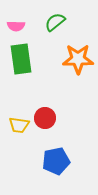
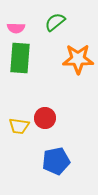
pink semicircle: moved 2 px down
green rectangle: moved 1 px left, 1 px up; rotated 12 degrees clockwise
yellow trapezoid: moved 1 px down
